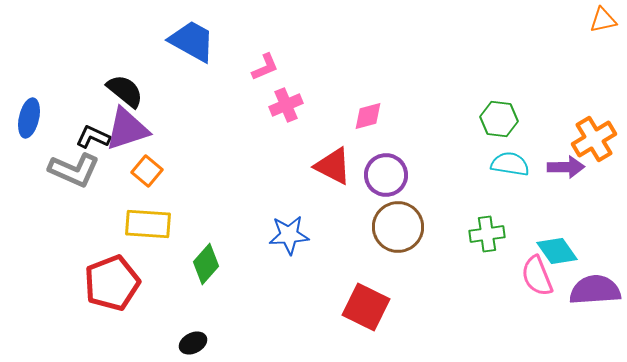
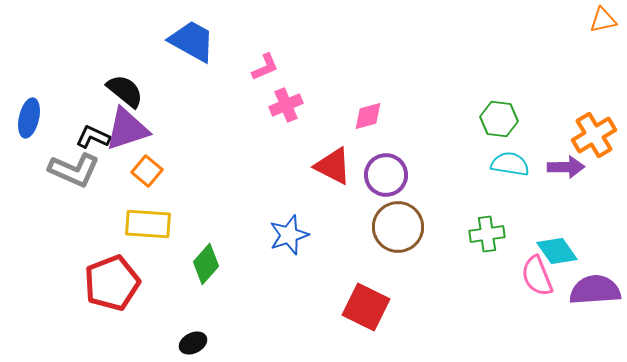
orange cross: moved 4 px up
blue star: rotated 15 degrees counterclockwise
